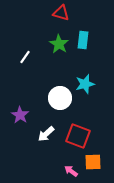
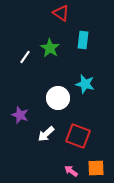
red triangle: rotated 18 degrees clockwise
green star: moved 9 px left, 4 px down
cyan star: rotated 30 degrees clockwise
white circle: moved 2 px left
purple star: rotated 12 degrees counterclockwise
orange square: moved 3 px right, 6 px down
